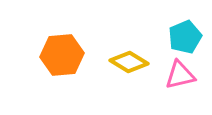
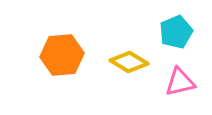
cyan pentagon: moved 9 px left, 5 px up
pink triangle: moved 7 px down
